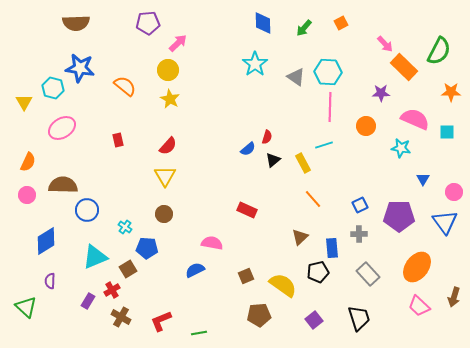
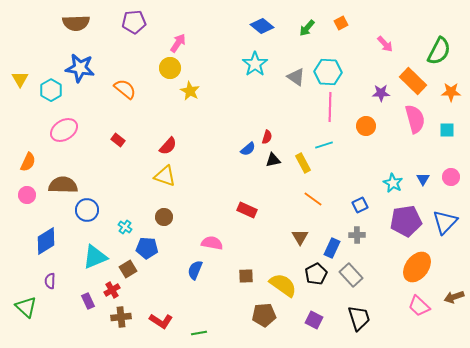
purple pentagon at (148, 23): moved 14 px left, 1 px up
blue diamond at (263, 23): moved 1 px left, 3 px down; rotated 50 degrees counterclockwise
green arrow at (304, 28): moved 3 px right
pink arrow at (178, 43): rotated 12 degrees counterclockwise
orange rectangle at (404, 67): moved 9 px right, 14 px down
yellow circle at (168, 70): moved 2 px right, 2 px up
orange semicircle at (125, 86): moved 3 px down
cyan hexagon at (53, 88): moved 2 px left, 2 px down; rotated 15 degrees clockwise
yellow star at (170, 99): moved 20 px right, 8 px up
yellow triangle at (24, 102): moved 4 px left, 23 px up
pink semicircle at (415, 119): rotated 52 degrees clockwise
pink ellipse at (62, 128): moved 2 px right, 2 px down
cyan square at (447, 132): moved 2 px up
red rectangle at (118, 140): rotated 40 degrees counterclockwise
cyan star at (401, 148): moved 8 px left, 35 px down; rotated 18 degrees clockwise
black triangle at (273, 160): rotated 28 degrees clockwise
yellow triangle at (165, 176): rotated 40 degrees counterclockwise
pink circle at (454, 192): moved 3 px left, 15 px up
orange line at (313, 199): rotated 12 degrees counterclockwise
brown circle at (164, 214): moved 3 px down
purple pentagon at (399, 216): moved 7 px right, 5 px down; rotated 8 degrees counterclockwise
blue triangle at (445, 222): rotated 20 degrees clockwise
gray cross at (359, 234): moved 2 px left, 1 px down
brown triangle at (300, 237): rotated 18 degrees counterclockwise
blue rectangle at (332, 248): rotated 30 degrees clockwise
blue semicircle at (195, 270): rotated 42 degrees counterclockwise
black pentagon at (318, 272): moved 2 px left, 2 px down; rotated 15 degrees counterclockwise
gray rectangle at (368, 274): moved 17 px left, 1 px down
brown square at (246, 276): rotated 21 degrees clockwise
brown arrow at (454, 297): rotated 54 degrees clockwise
purple rectangle at (88, 301): rotated 56 degrees counterclockwise
brown pentagon at (259, 315): moved 5 px right
brown cross at (121, 317): rotated 36 degrees counterclockwise
purple square at (314, 320): rotated 24 degrees counterclockwise
red L-shape at (161, 321): rotated 125 degrees counterclockwise
